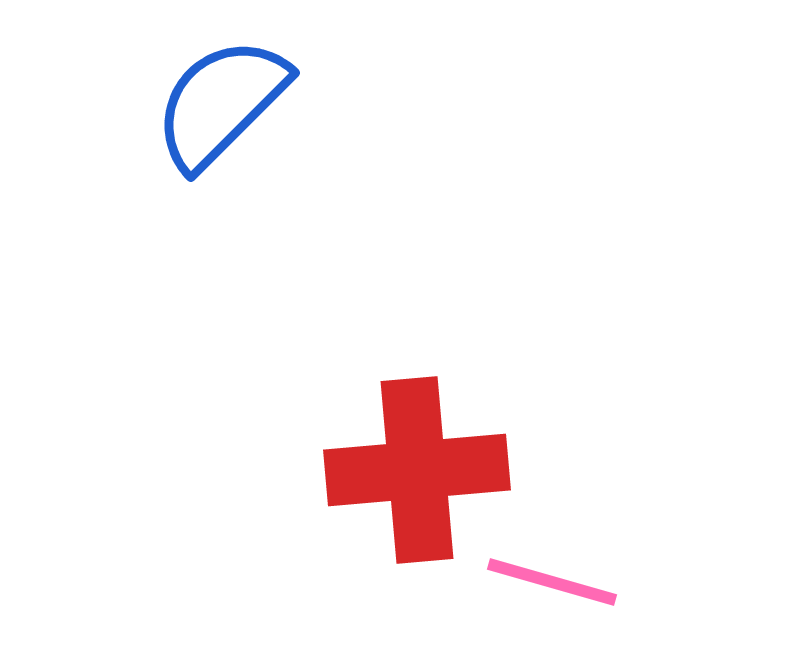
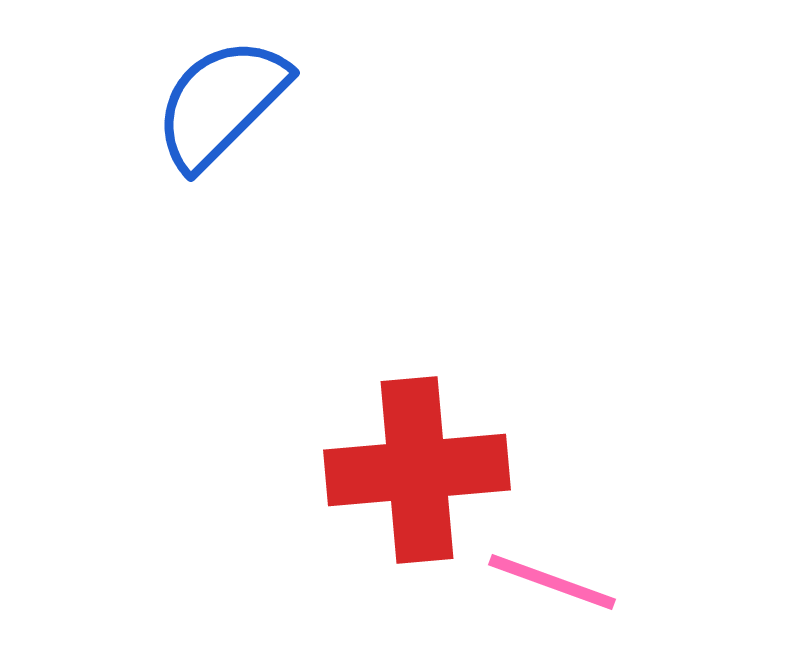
pink line: rotated 4 degrees clockwise
